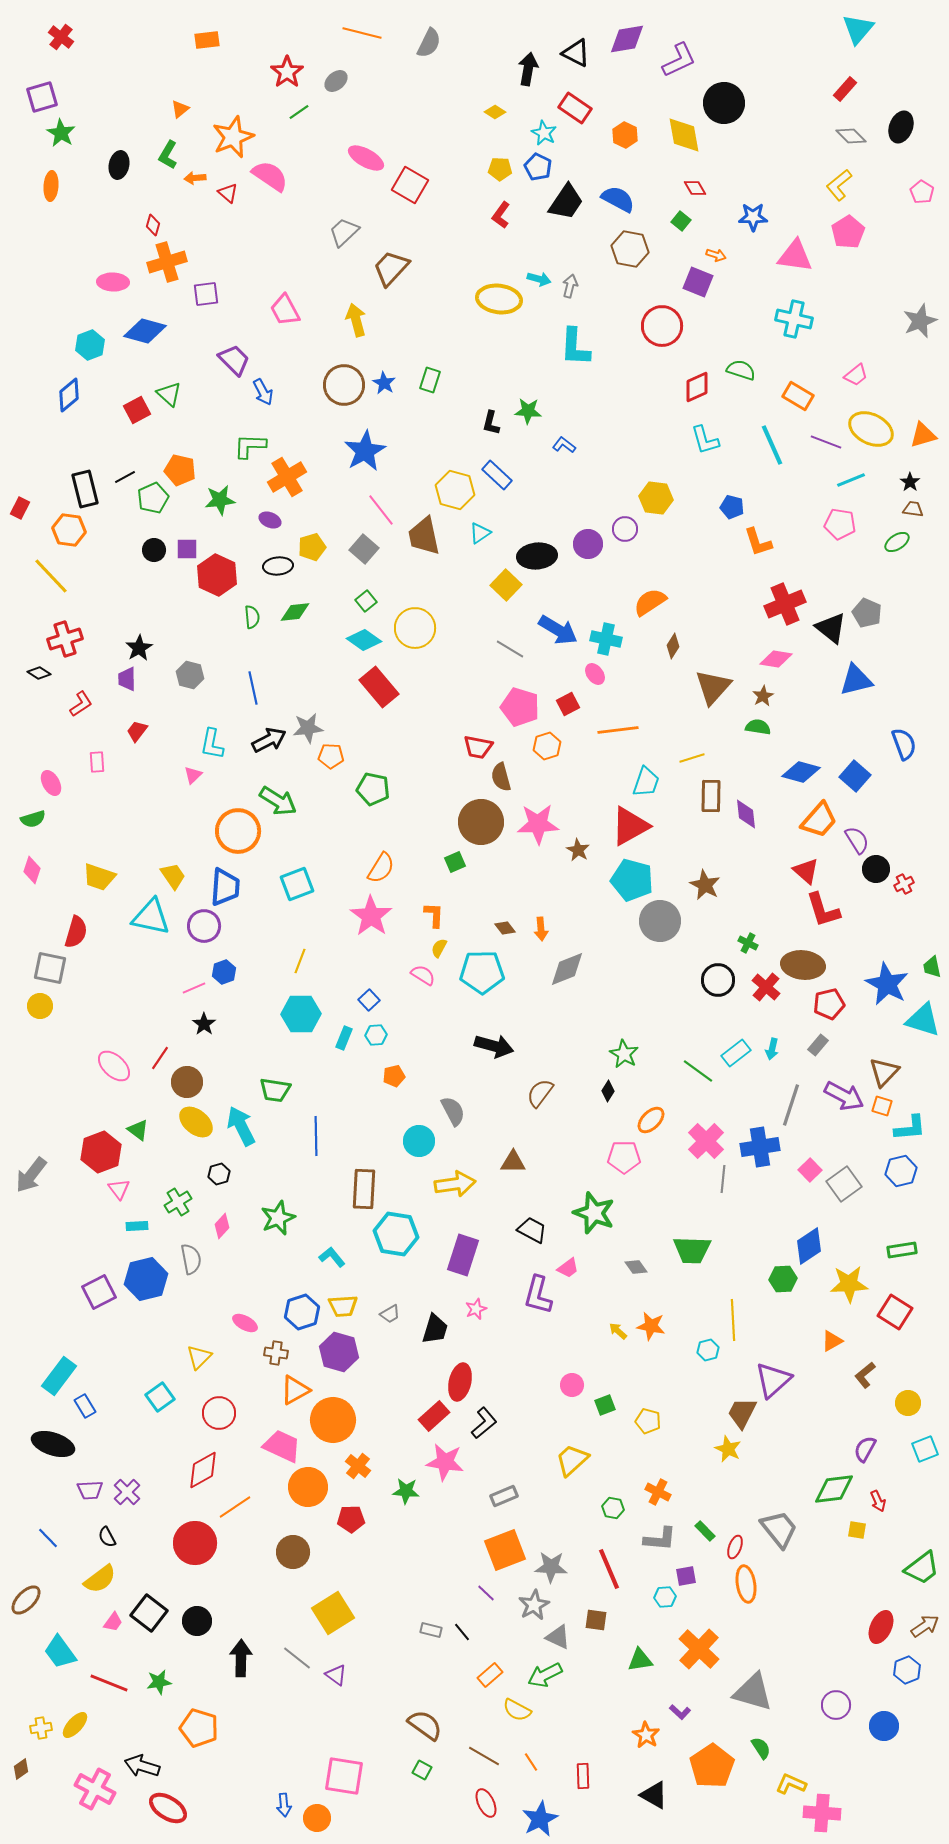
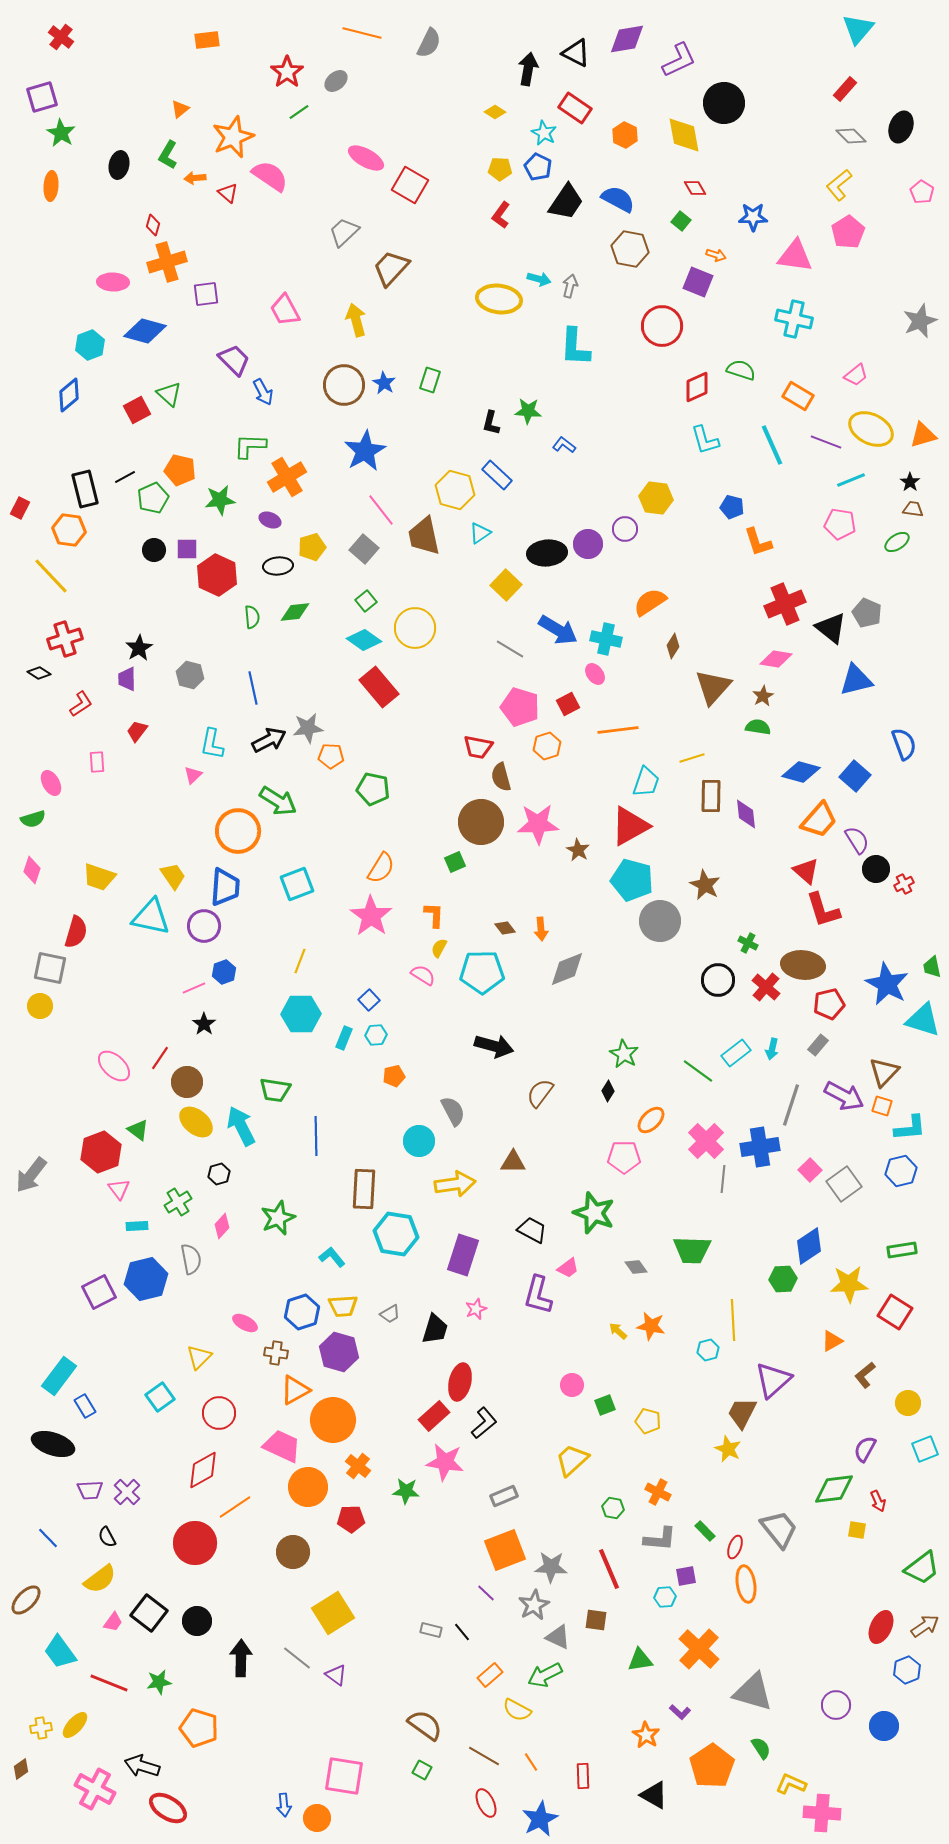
black ellipse at (537, 556): moved 10 px right, 3 px up
